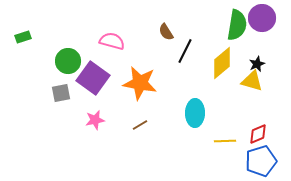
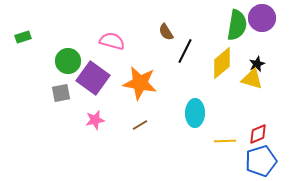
yellow triangle: moved 2 px up
